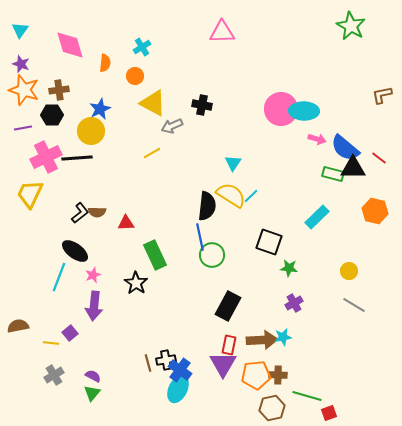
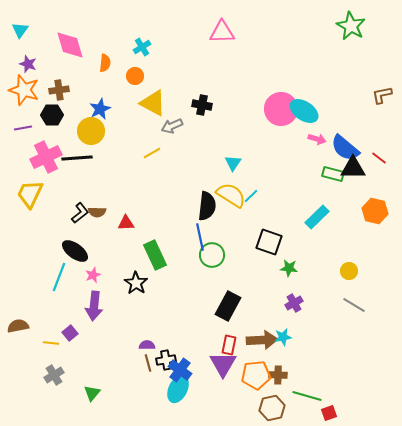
purple star at (21, 64): moved 7 px right
cyan ellipse at (304, 111): rotated 32 degrees clockwise
purple semicircle at (93, 376): moved 54 px right, 31 px up; rotated 28 degrees counterclockwise
